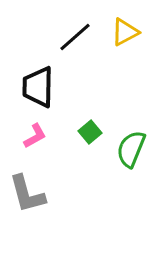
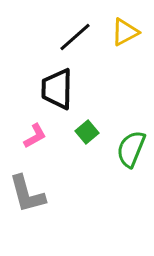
black trapezoid: moved 19 px right, 2 px down
green square: moved 3 px left
